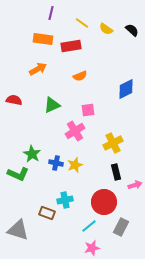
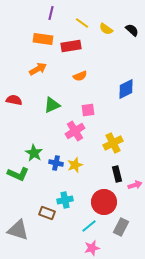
green star: moved 2 px right, 1 px up
black rectangle: moved 1 px right, 2 px down
